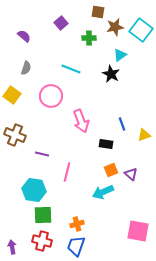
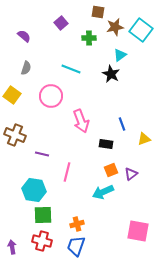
yellow triangle: moved 4 px down
purple triangle: rotated 40 degrees clockwise
